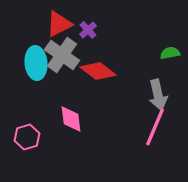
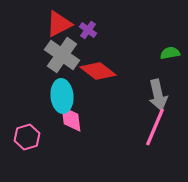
purple cross: rotated 12 degrees counterclockwise
cyan ellipse: moved 26 px right, 33 px down
